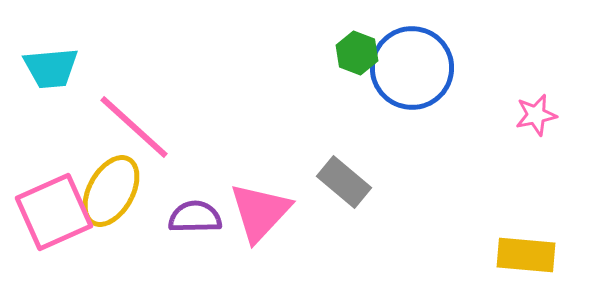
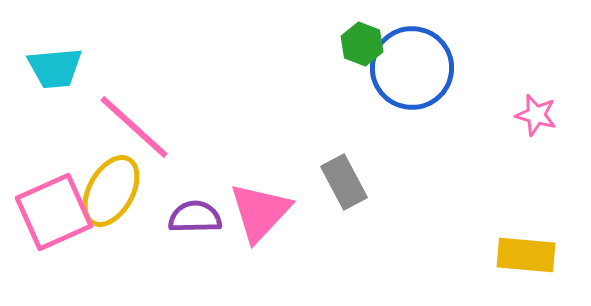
green hexagon: moved 5 px right, 9 px up
cyan trapezoid: moved 4 px right
pink star: rotated 27 degrees clockwise
gray rectangle: rotated 22 degrees clockwise
